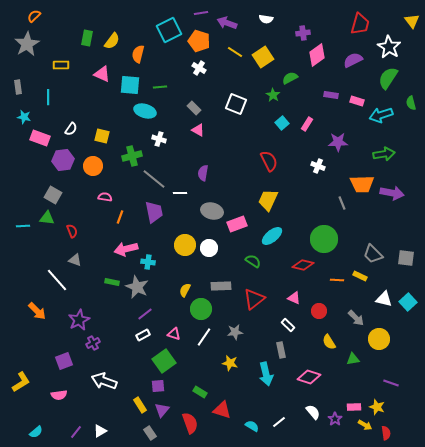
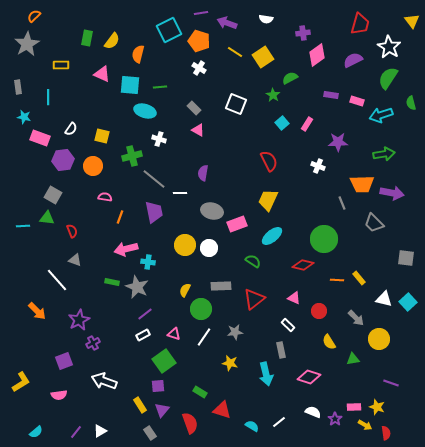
gray trapezoid at (373, 254): moved 1 px right, 31 px up
yellow rectangle at (360, 276): moved 1 px left, 2 px down; rotated 24 degrees clockwise
white semicircle at (313, 412): rotated 28 degrees counterclockwise
